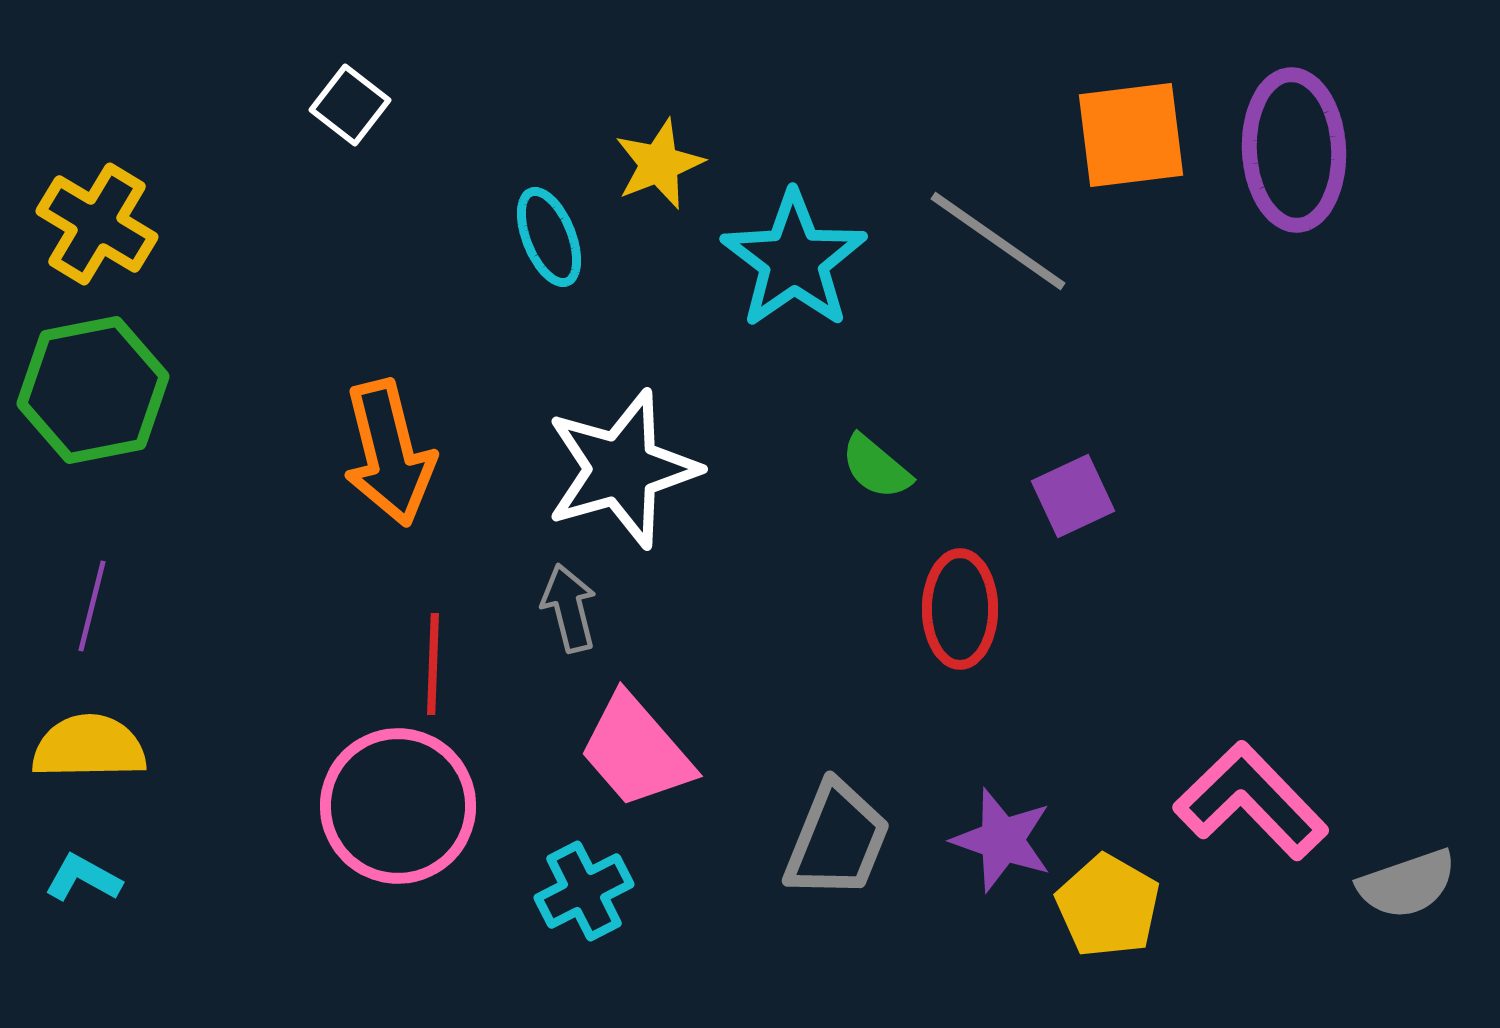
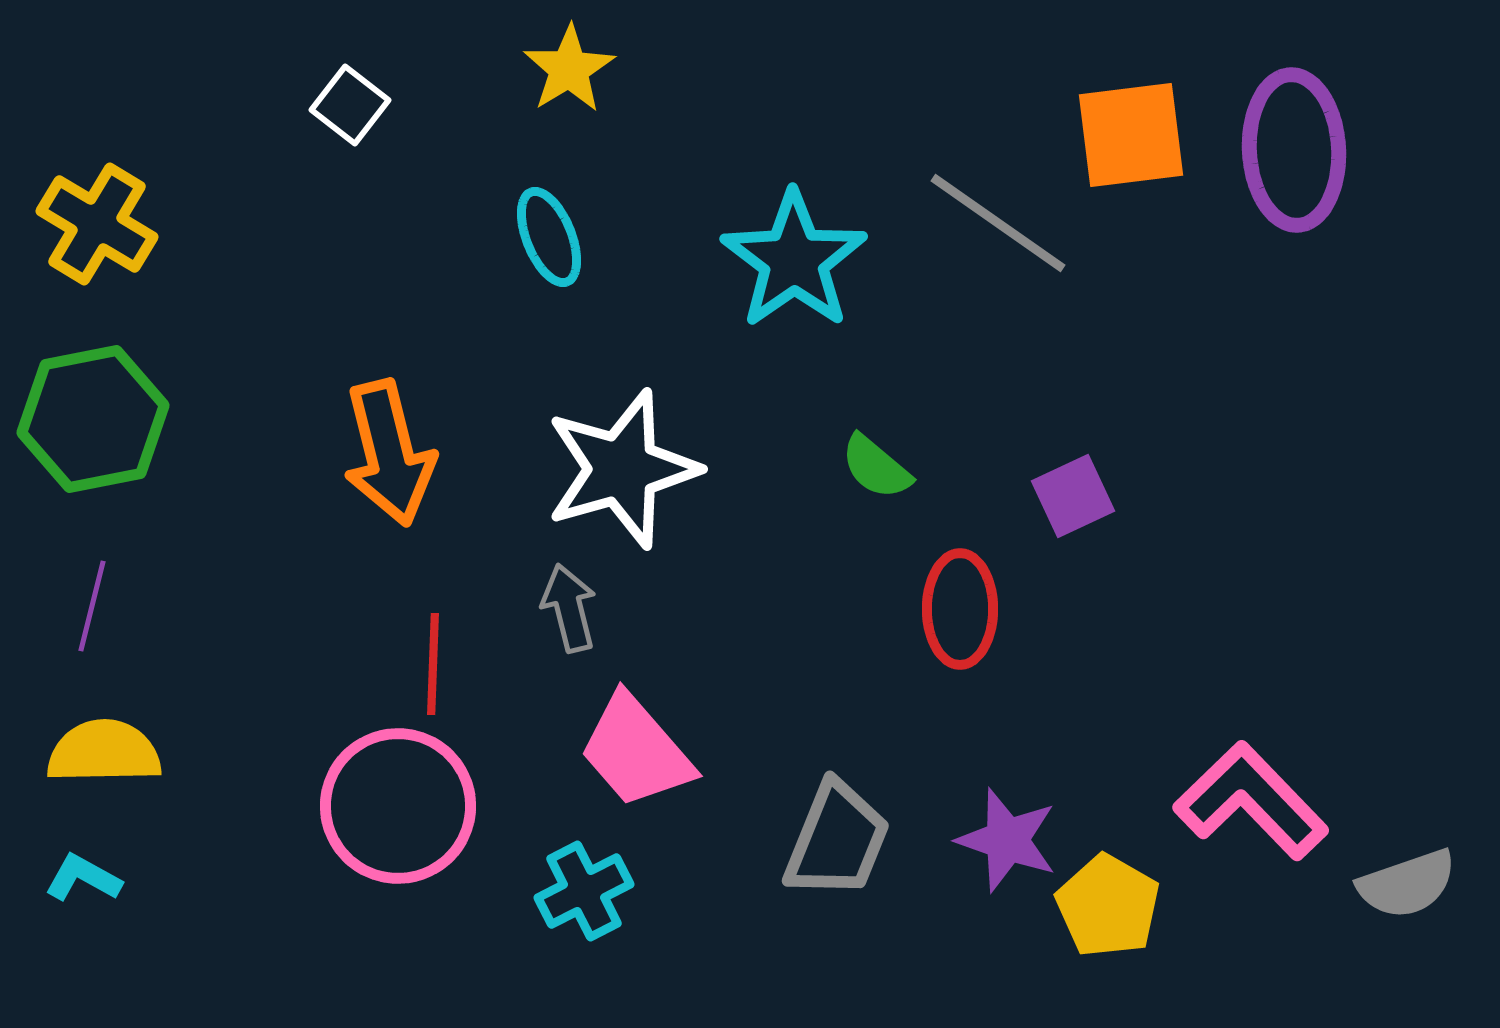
yellow star: moved 90 px left, 95 px up; rotated 10 degrees counterclockwise
gray line: moved 18 px up
green hexagon: moved 29 px down
yellow semicircle: moved 15 px right, 5 px down
purple star: moved 5 px right
